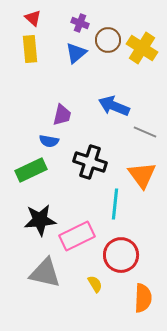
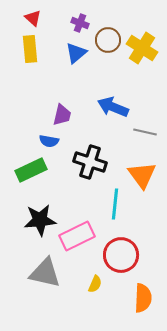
blue arrow: moved 1 px left, 1 px down
gray line: rotated 10 degrees counterclockwise
yellow semicircle: rotated 54 degrees clockwise
